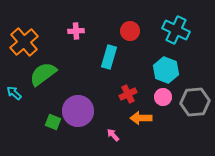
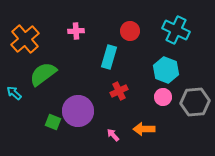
orange cross: moved 1 px right, 3 px up
red cross: moved 9 px left, 3 px up
orange arrow: moved 3 px right, 11 px down
